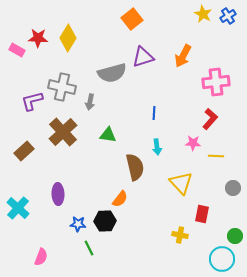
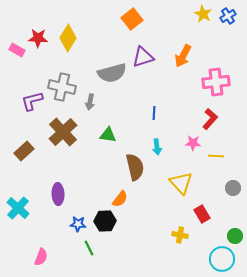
red rectangle: rotated 42 degrees counterclockwise
